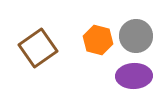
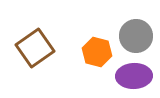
orange hexagon: moved 1 px left, 12 px down
brown square: moved 3 px left
